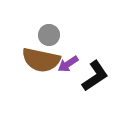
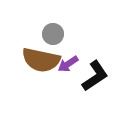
gray circle: moved 4 px right, 1 px up
